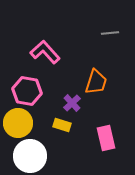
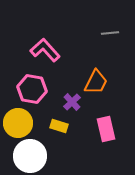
pink L-shape: moved 2 px up
orange trapezoid: rotated 8 degrees clockwise
pink hexagon: moved 5 px right, 2 px up
purple cross: moved 1 px up
yellow rectangle: moved 3 px left, 1 px down
pink rectangle: moved 9 px up
